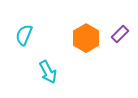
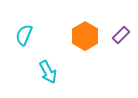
purple rectangle: moved 1 px right, 1 px down
orange hexagon: moved 1 px left, 2 px up
